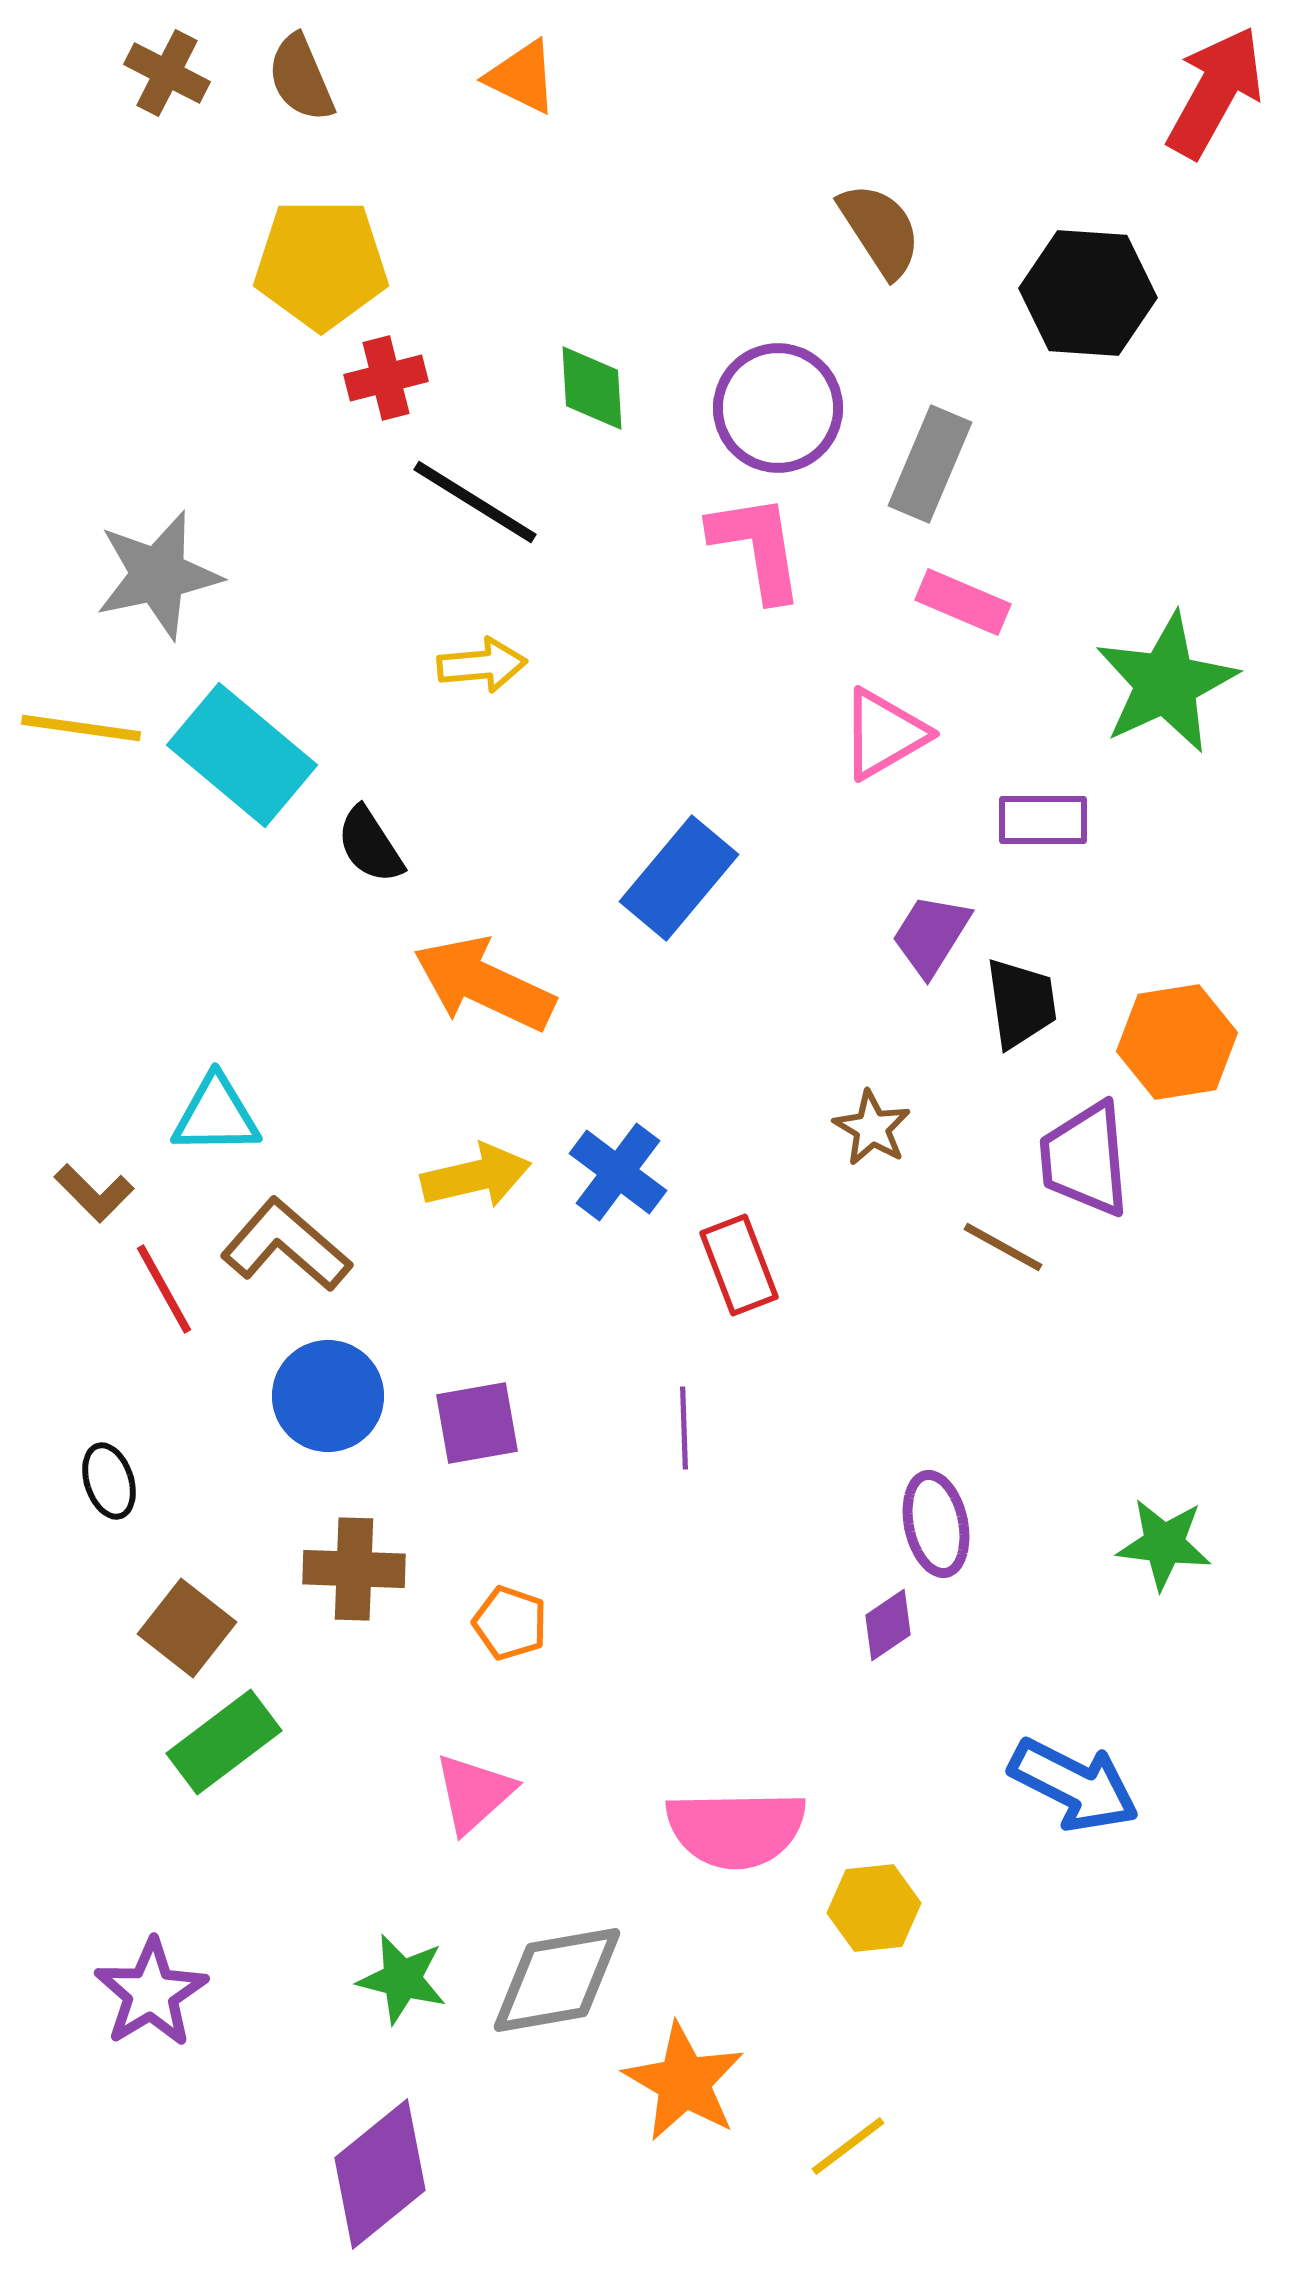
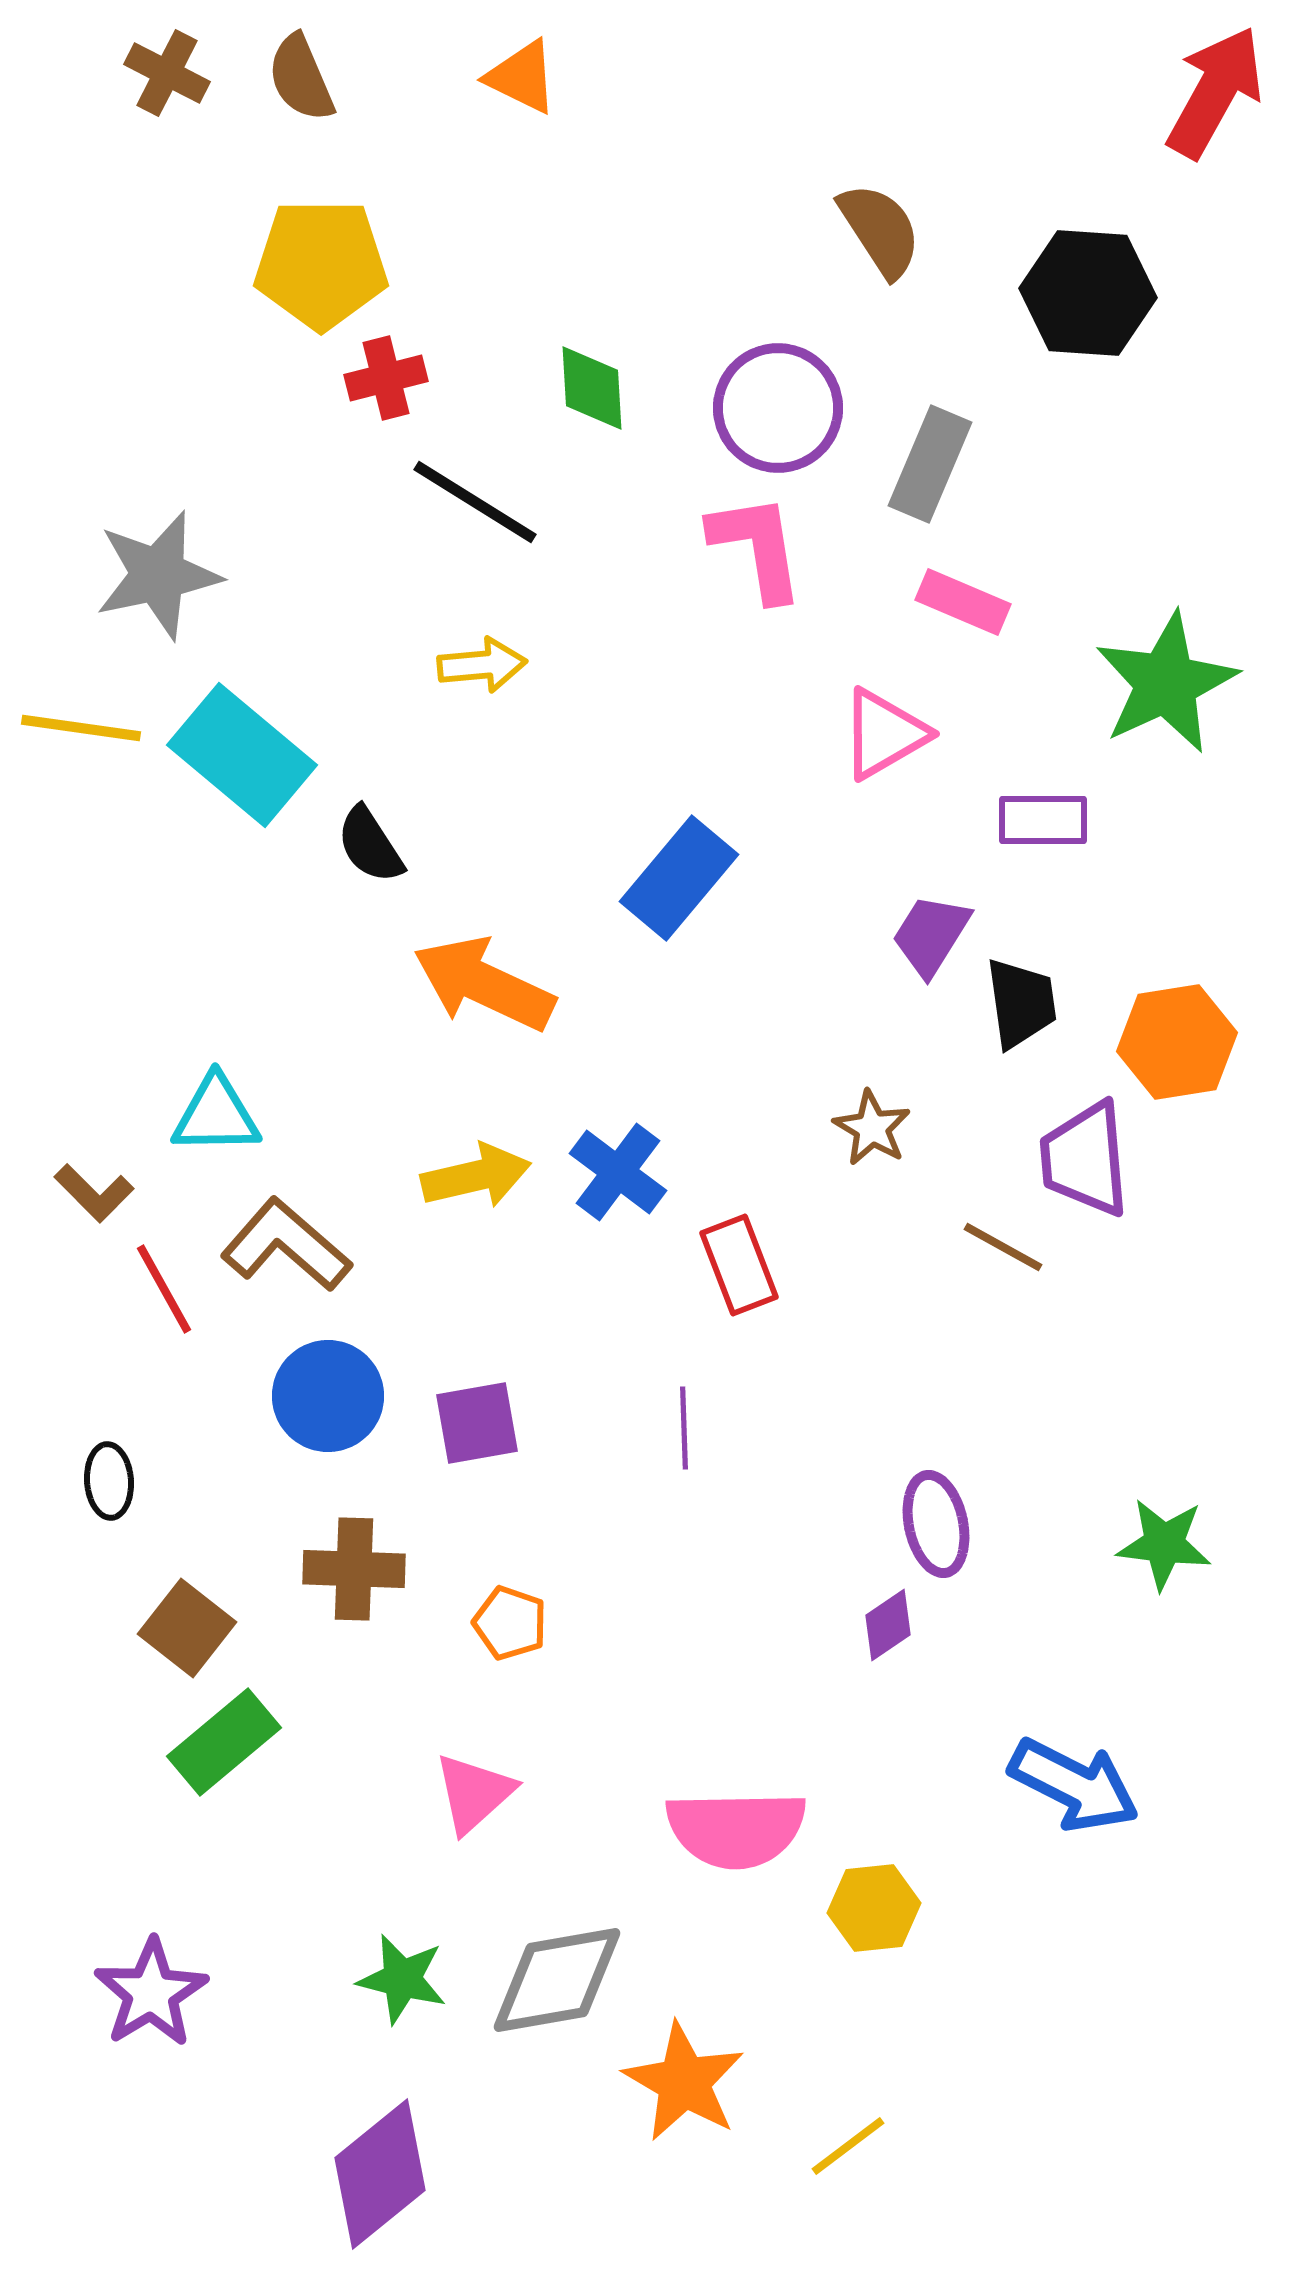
black ellipse at (109, 1481): rotated 14 degrees clockwise
green rectangle at (224, 1742): rotated 3 degrees counterclockwise
